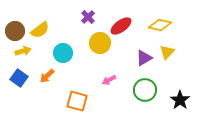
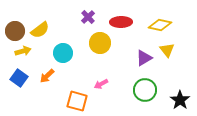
red ellipse: moved 4 px up; rotated 35 degrees clockwise
yellow triangle: moved 2 px up; rotated 21 degrees counterclockwise
pink arrow: moved 8 px left, 4 px down
